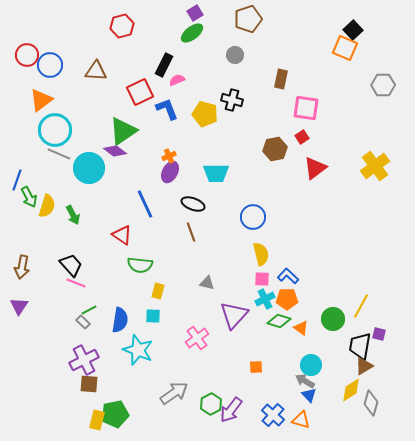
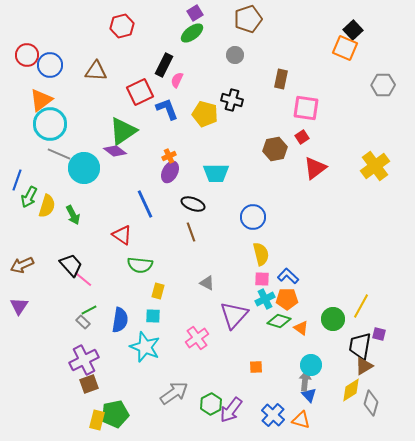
pink semicircle at (177, 80): rotated 42 degrees counterclockwise
cyan circle at (55, 130): moved 5 px left, 6 px up
cyan circle at (89, 168): moved 5 px left
green arrow at (29, 197): rotated 55 degrees clockwise
brown arrow at (22, 267): moved 2 px up; rotated 55 degrees clockwise
pink line at (76, 283): moved 7 px right, 4 px up; rotated 18 degrees clockwise
gray triangle at (207, 283): rotated 14 degrees clockwise
cyan star at (138, 350): moved 7 px right, 3 px up
gray arrow at (305, 381): rotated 66 degrees clockwise
brown square at (89, 384): rotated 24 degrees counterclockwise
